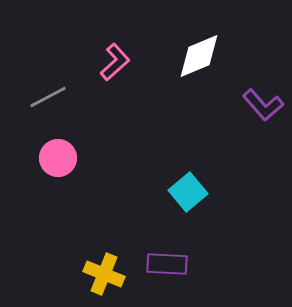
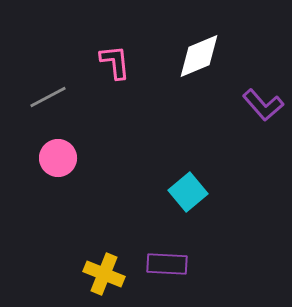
pink L-shape: rotated 54 degrees counterclockwise
